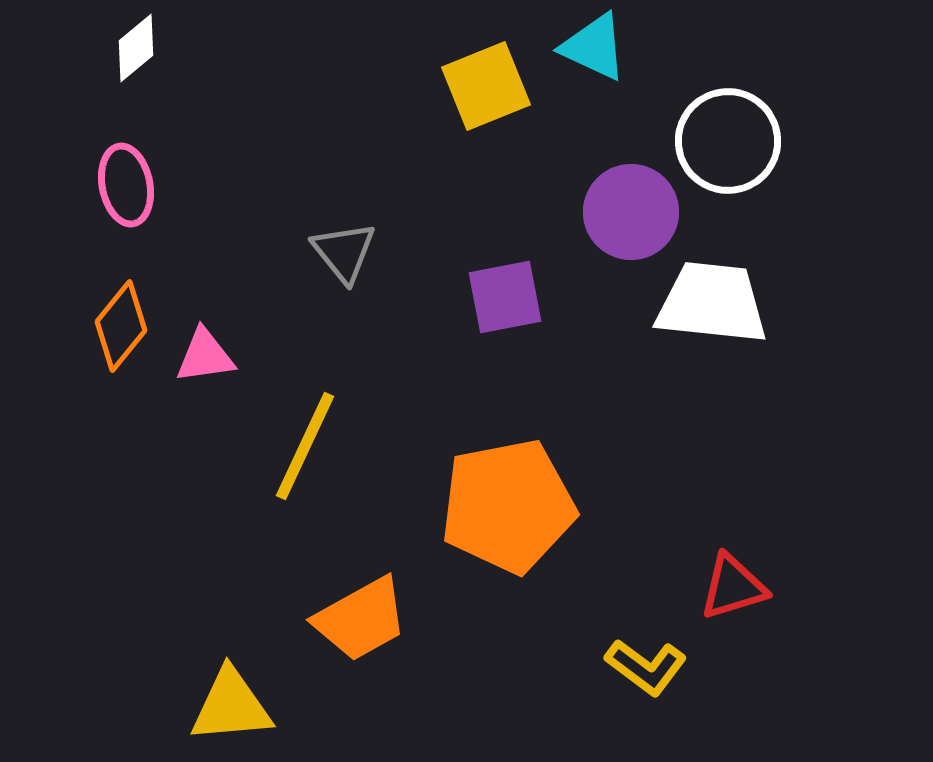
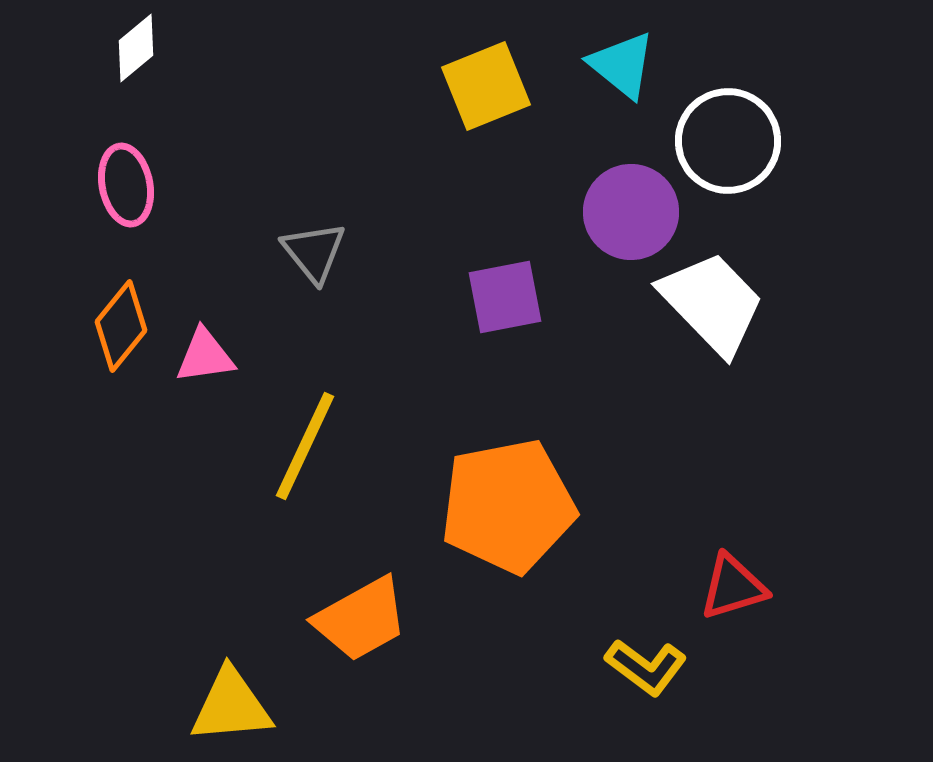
cyan triangle: moved 28 px right, 18 px down; rotated 14 degrees clockwise
gray triangle: moved 30 px left
white trapezoid: rotated 40 degrees clockwise
